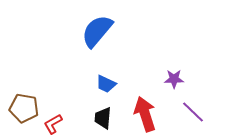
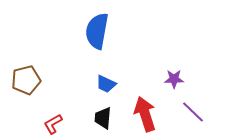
blue semicircle: rotated 30 degrees counterclockwise
brown pentagon: moved 2 px right, 28 px up; rotated 24 degrees counterclockwise
